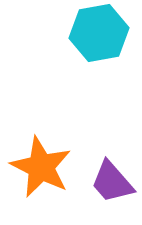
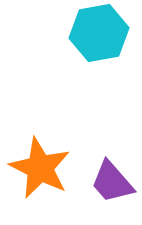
orange star: moved 1 px left, 1 px down
